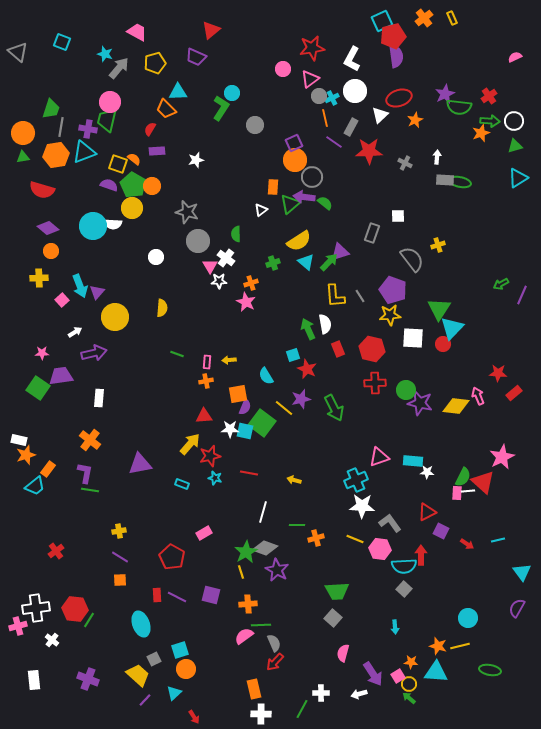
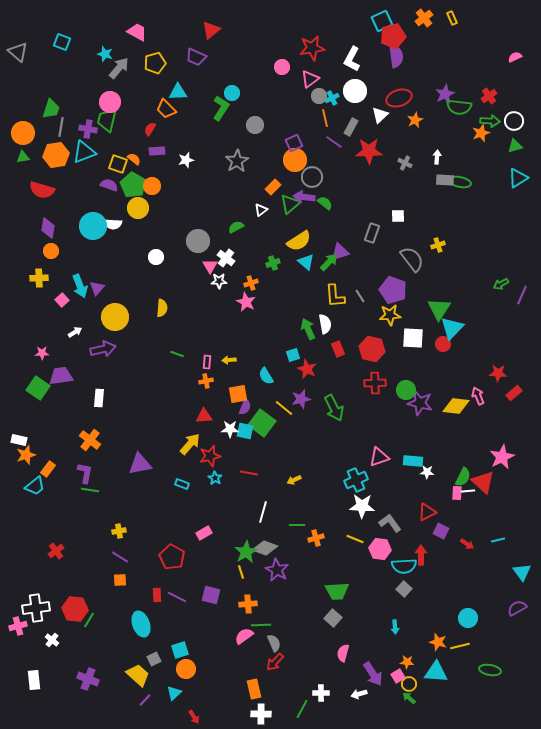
pink circle at (283, 69): moved 1 px left, 2 px up
white star at (196, 160): moved 10 px left
orange rectangle at (273, 187): rotated 42 degrees clockwise
yellow circle at (132, 208): moved 6 px right
gray star at (187, 212): moved 50 px right, 51 px up; rotated 25 degrees clockwise
purple diamond at (48, 228): rotated 60 degrees clockwise
green semicircle at (236, 234): moved 7 px up; rotated 63 degrees clockwise
purple triangle at (97, 292): moved 4 px up
purple arrow at (94, 353): moved 9 px right, 4 px up
cyan star at (215, 478): rotated 16 degrees clockwise
yellow arrow at (294, 480): rotated 40 degrees counterclockwise
purple semicircle at (517, 608): rotated 30 degrees clockwise
orange star at (438, 646): moved 4 px up
orange star at (411, 662): moved 4 px left
